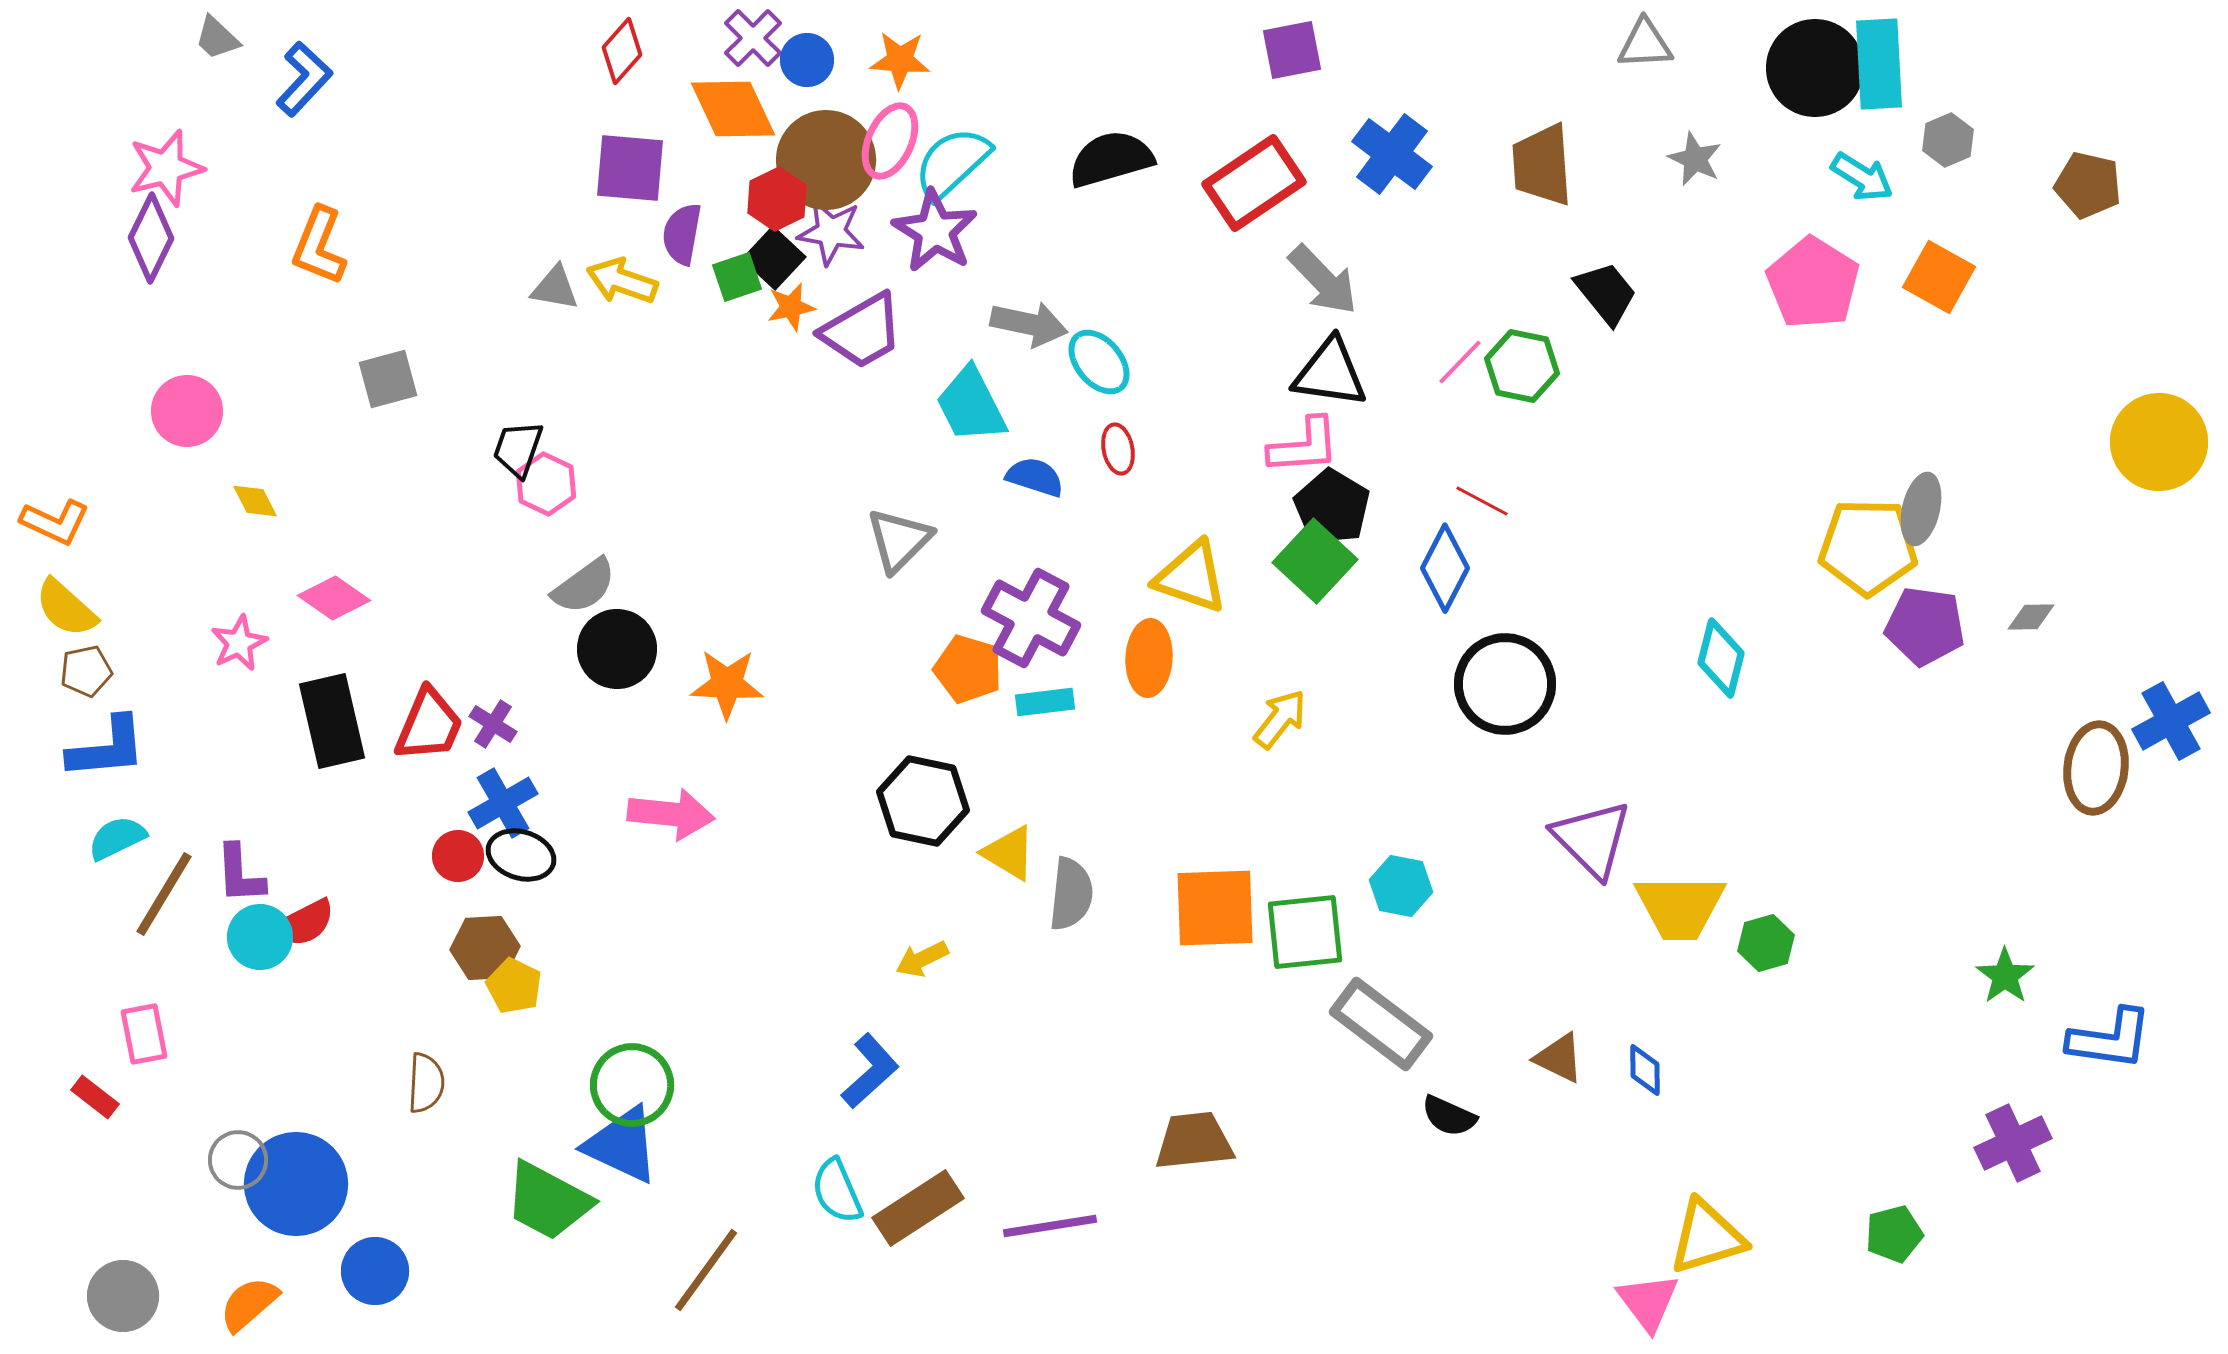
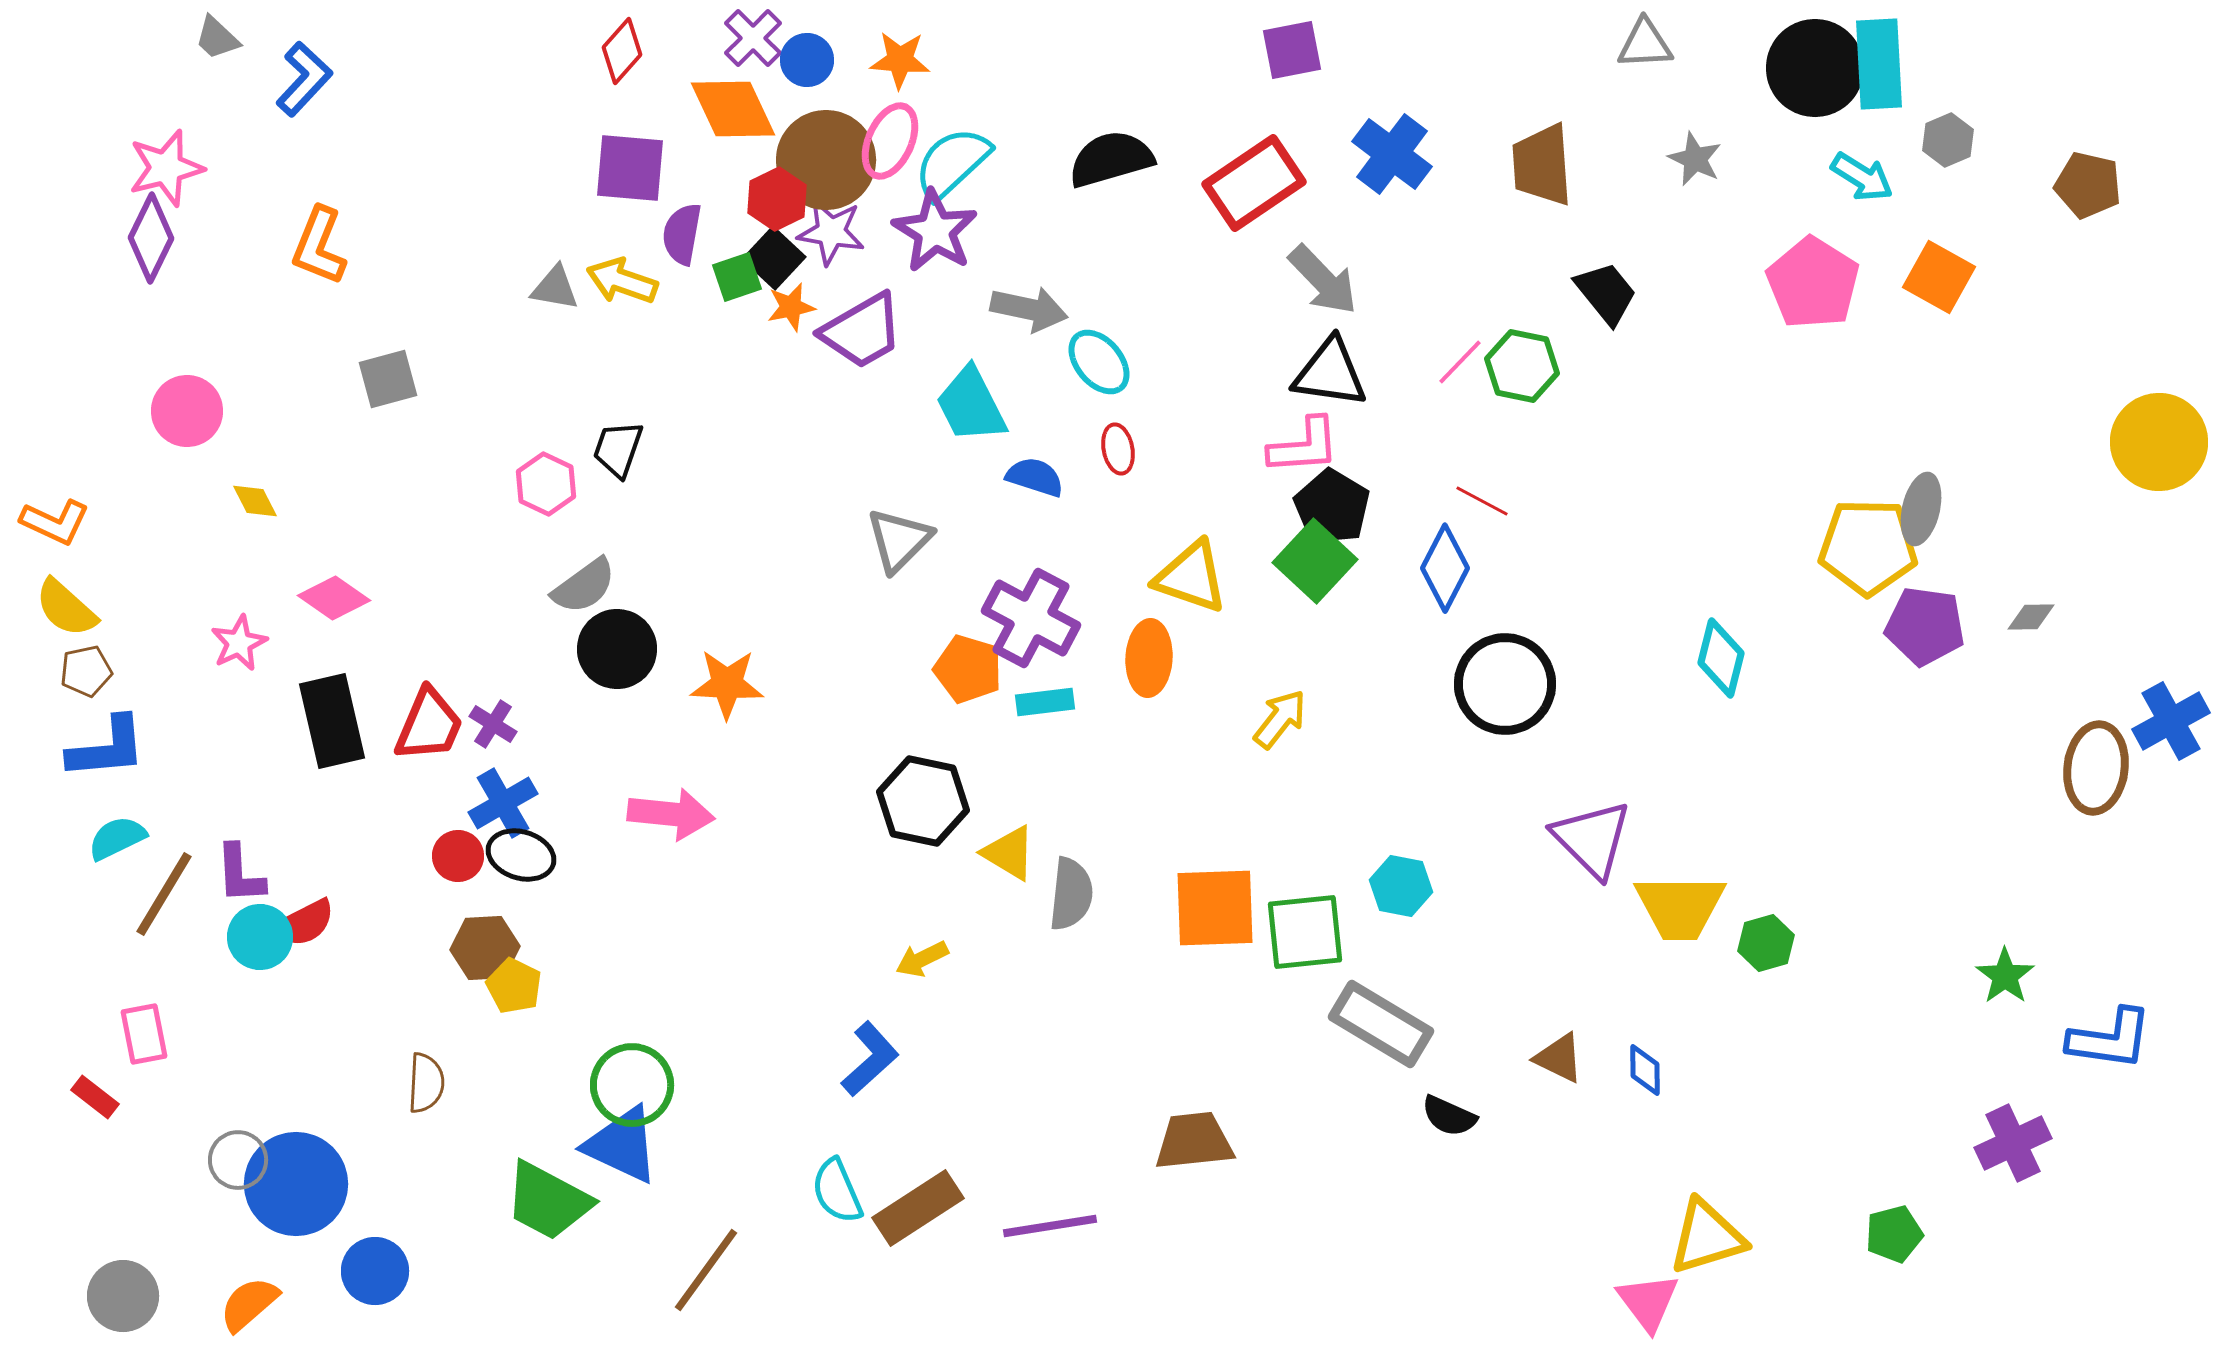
gray arrow at (1029, 324): moved 15 px up
black trapezoid at (518, 449): moved 100 px right
gray rectangle at (1381, 1024): rotated 6 degrees counterclockwise
blue L-shape at (870, 1071): moved 12 px up
